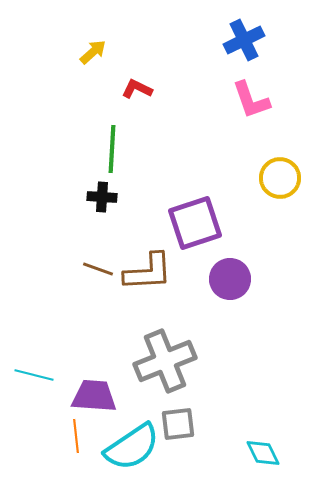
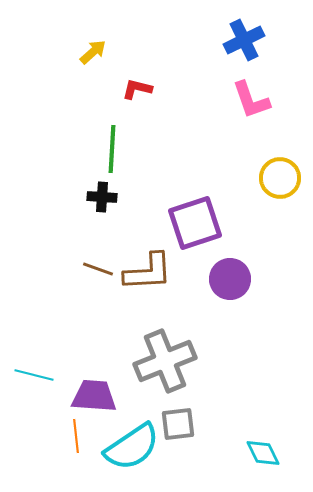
red L-shape: rotated 12 degrees counterclockwise
